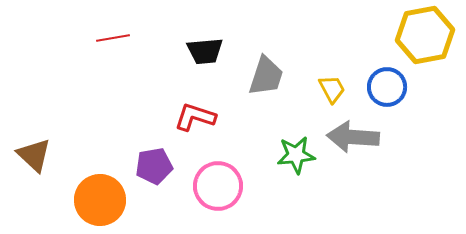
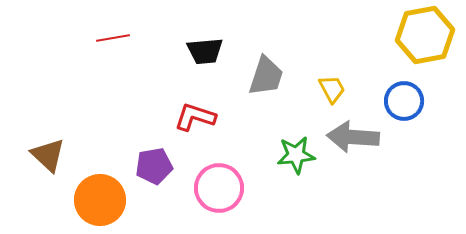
blue circle: moved 17 px right, 14 px down
brown triangle: moved 14 px right
pink circle: moved 1 px right, 2 px down
